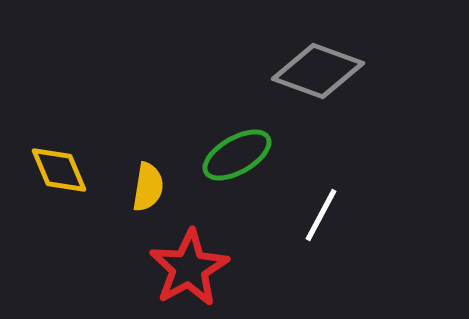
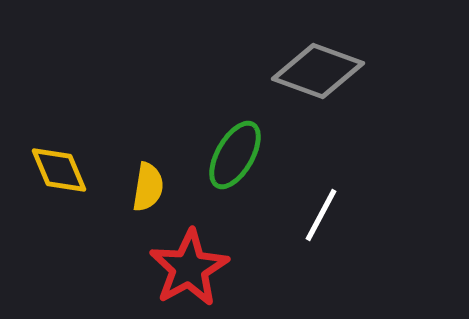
green ellipse: moved 2 px left; rotated 30 degrees counterclockwise
